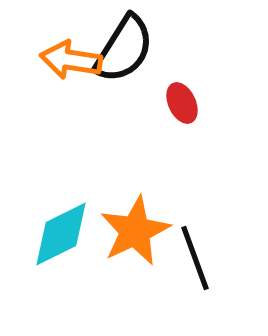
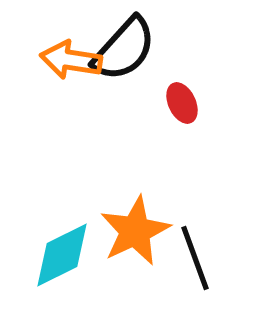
black semicircle: rotated 10 degrees clockwise
cyan diamond: moved 1 px right, 21 px down
